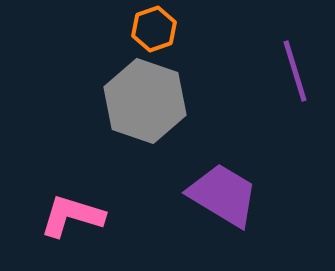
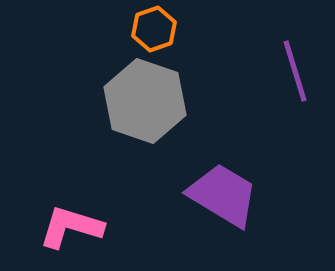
pink L-shape: moved 1 px left, 11 px down
